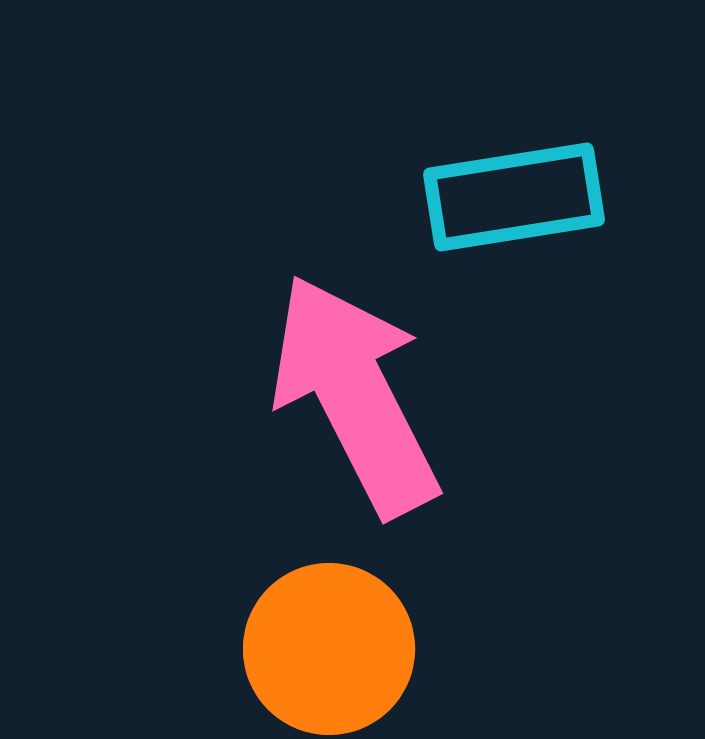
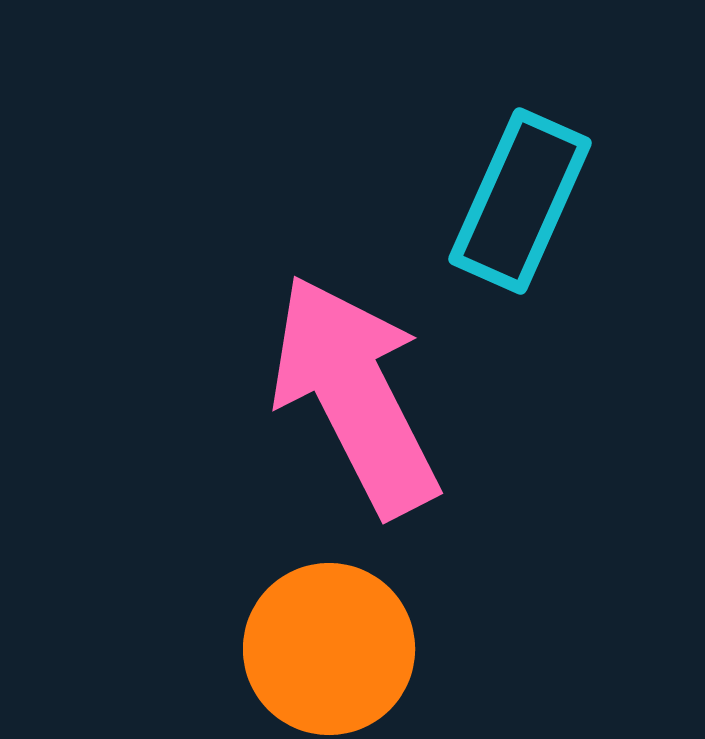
cyan rectangle: moved 6 px right, 4 px down; rotated 57 degrees counterclockwise
